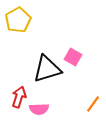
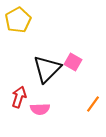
pink square: moved 5 px down
black triangle: rotated 28 degrees counterclockwise
pink semicircle: moved 1 px right
